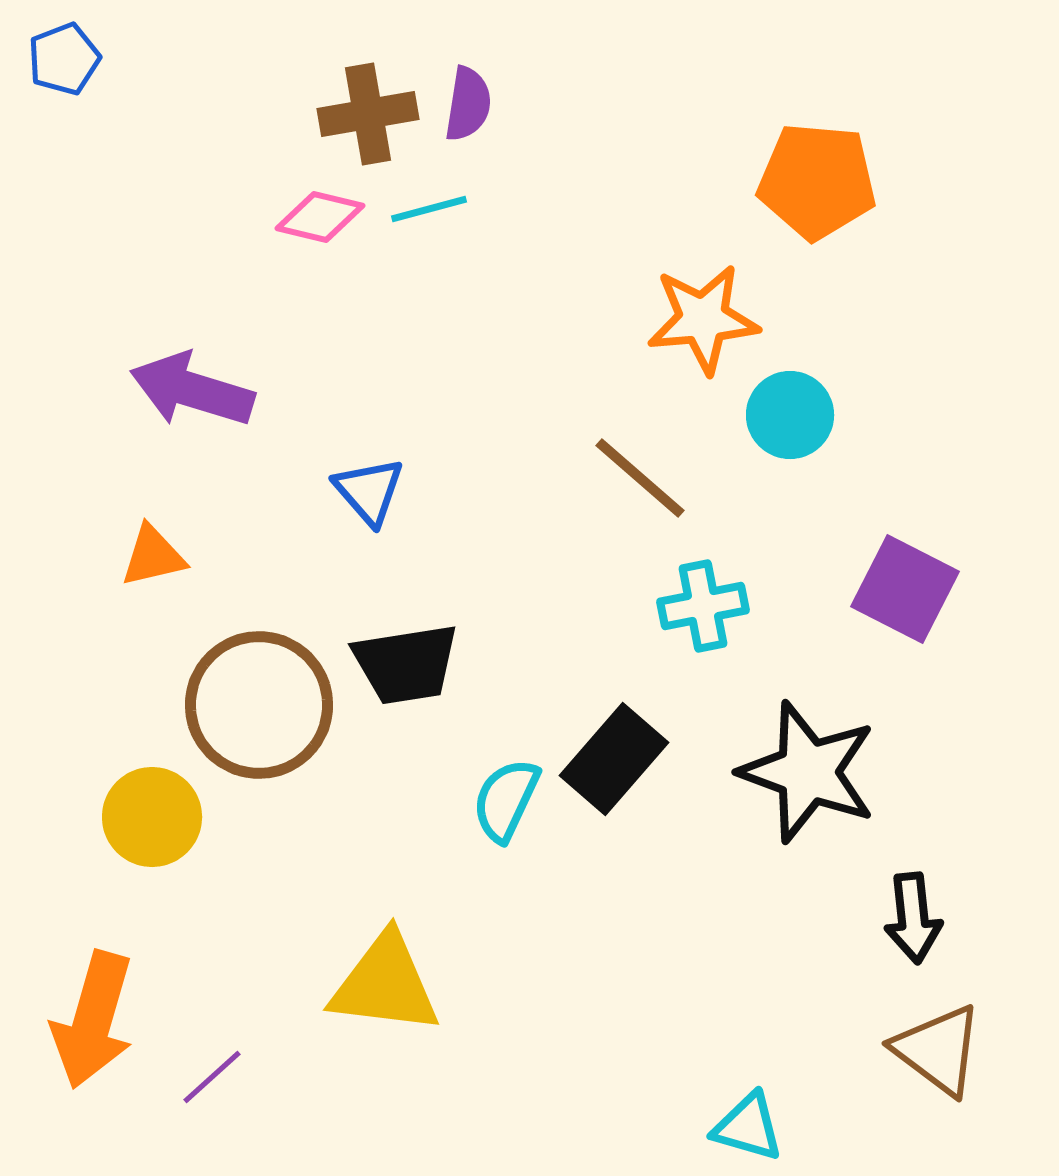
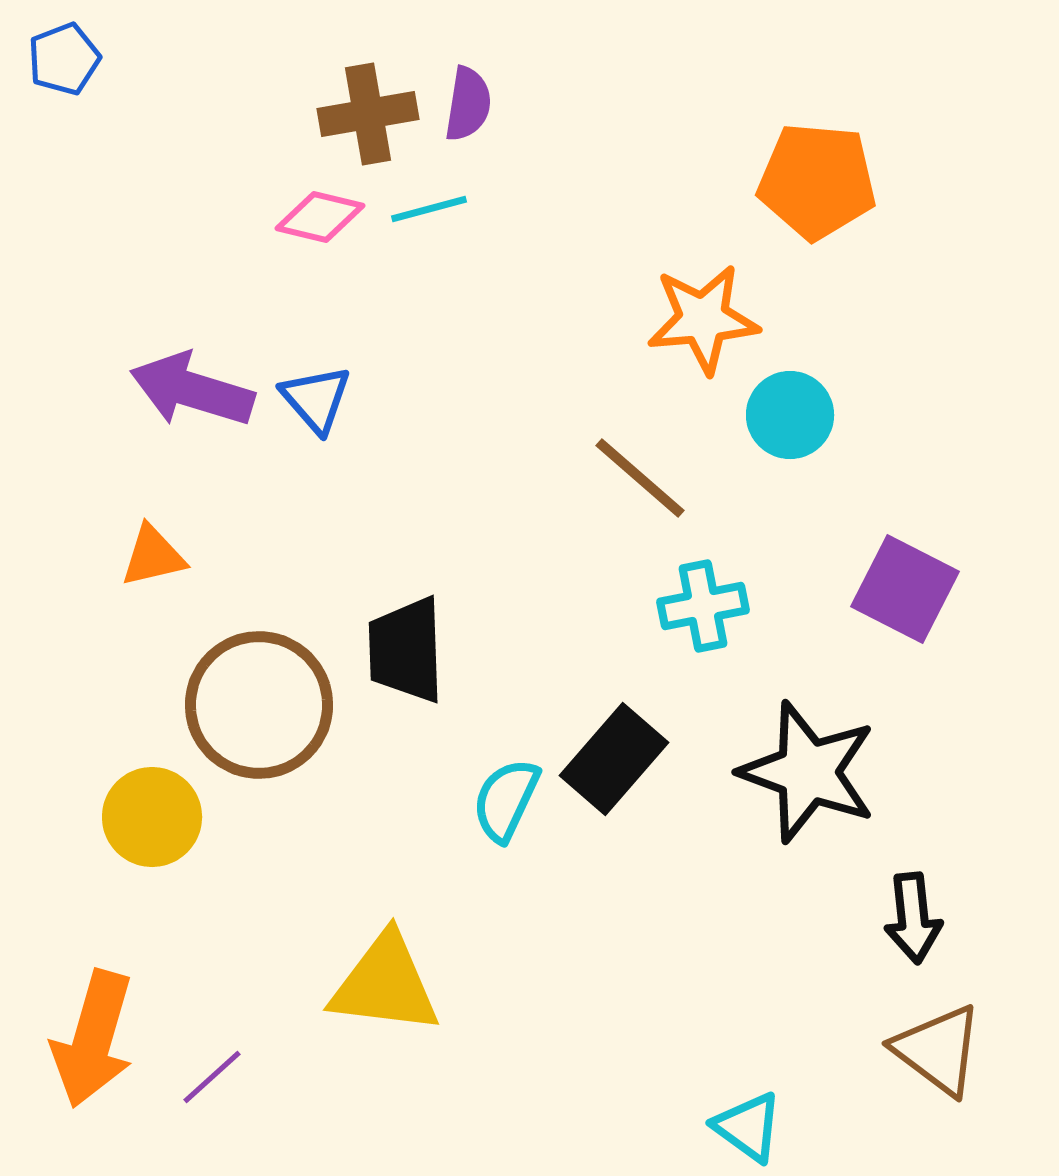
blue triangle: moved 53 px left, 92 px up
black trapezoid: moved 14 px up; rotated 97 degrees clockwise
orange arrow: moved 19 px down
cyan triangle: rotated 20 degrees clockwise
